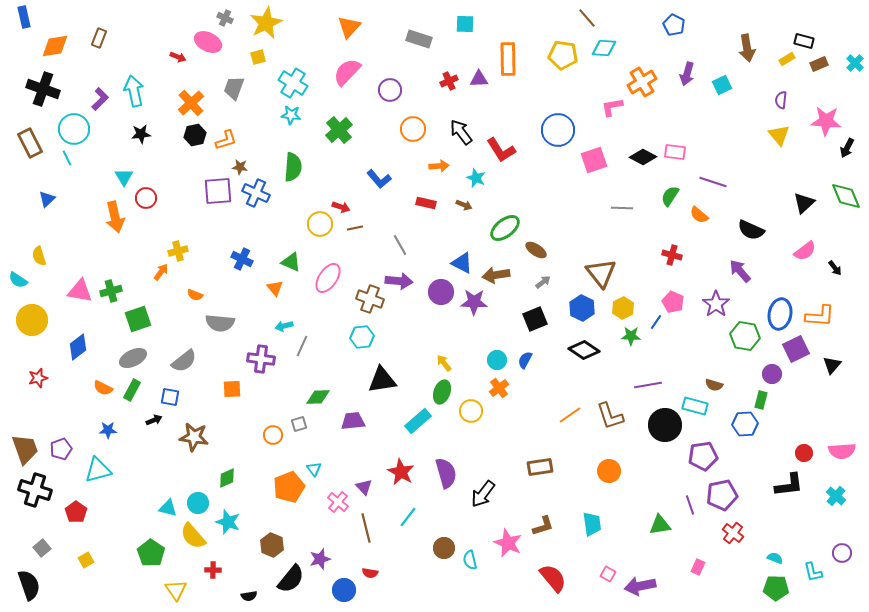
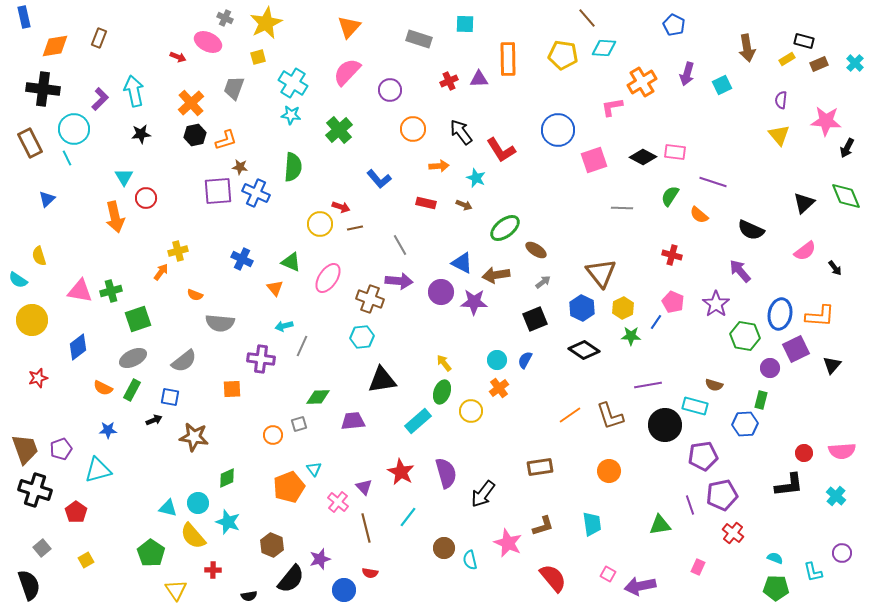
black cross at (43, 89): rotated 12 degrees counterclockwise
purple circle at (772, 374): moved 2 px left, 6 px up
